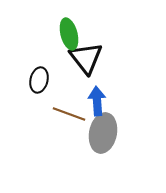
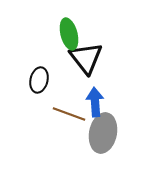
blue arrow: moved 2 px left, 1 px down
